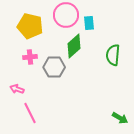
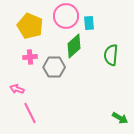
pink circle: moved 1 px down
yellow pentagon: rotated 10 degrees clockwise
green semicircle: moved 2 px left
